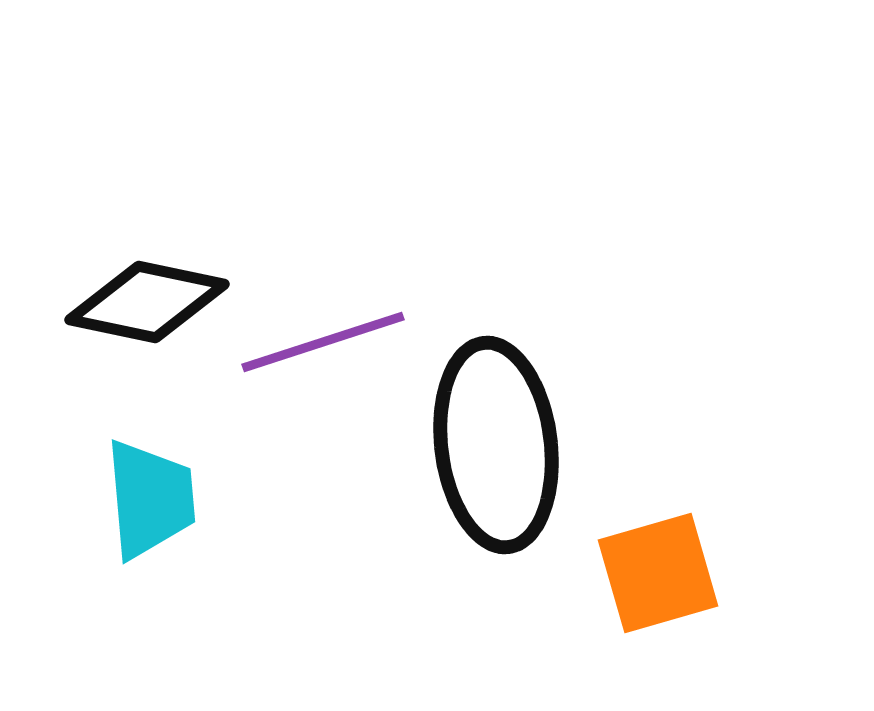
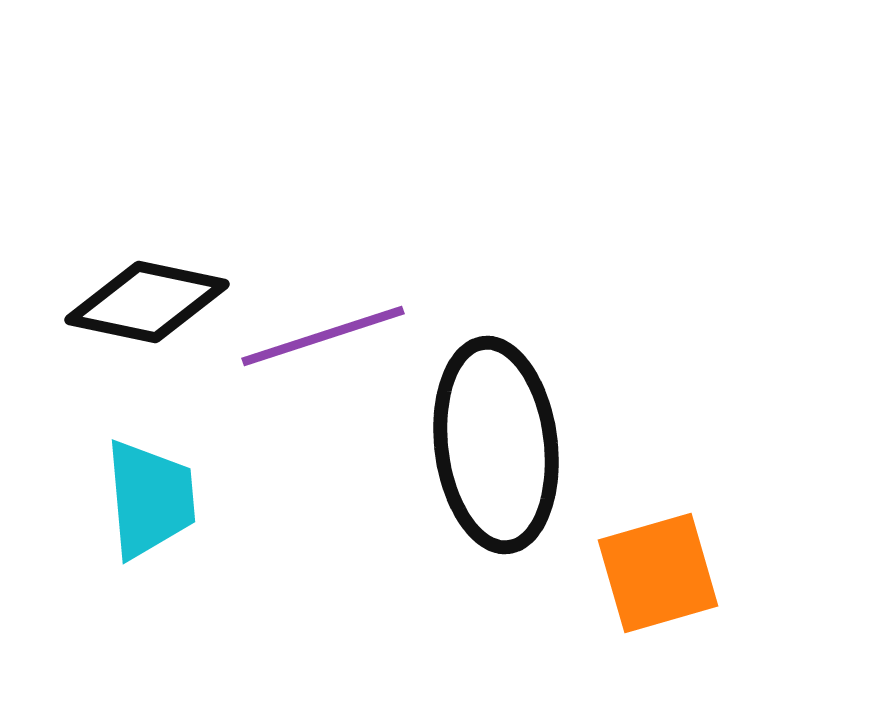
purple line: moved 6 px up
